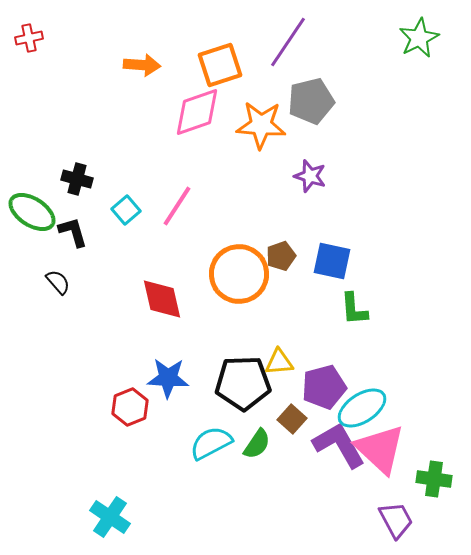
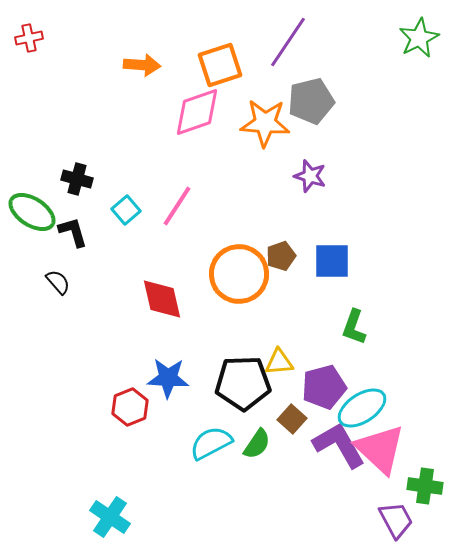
orange star: moved 4 px right, 2 px up
blue square: rotated 12 degrees counterclockwise
green L-shape: moved 18 px down; rotated 24 degrees clockwise
green cross: moved 9 px left, 7 px down
